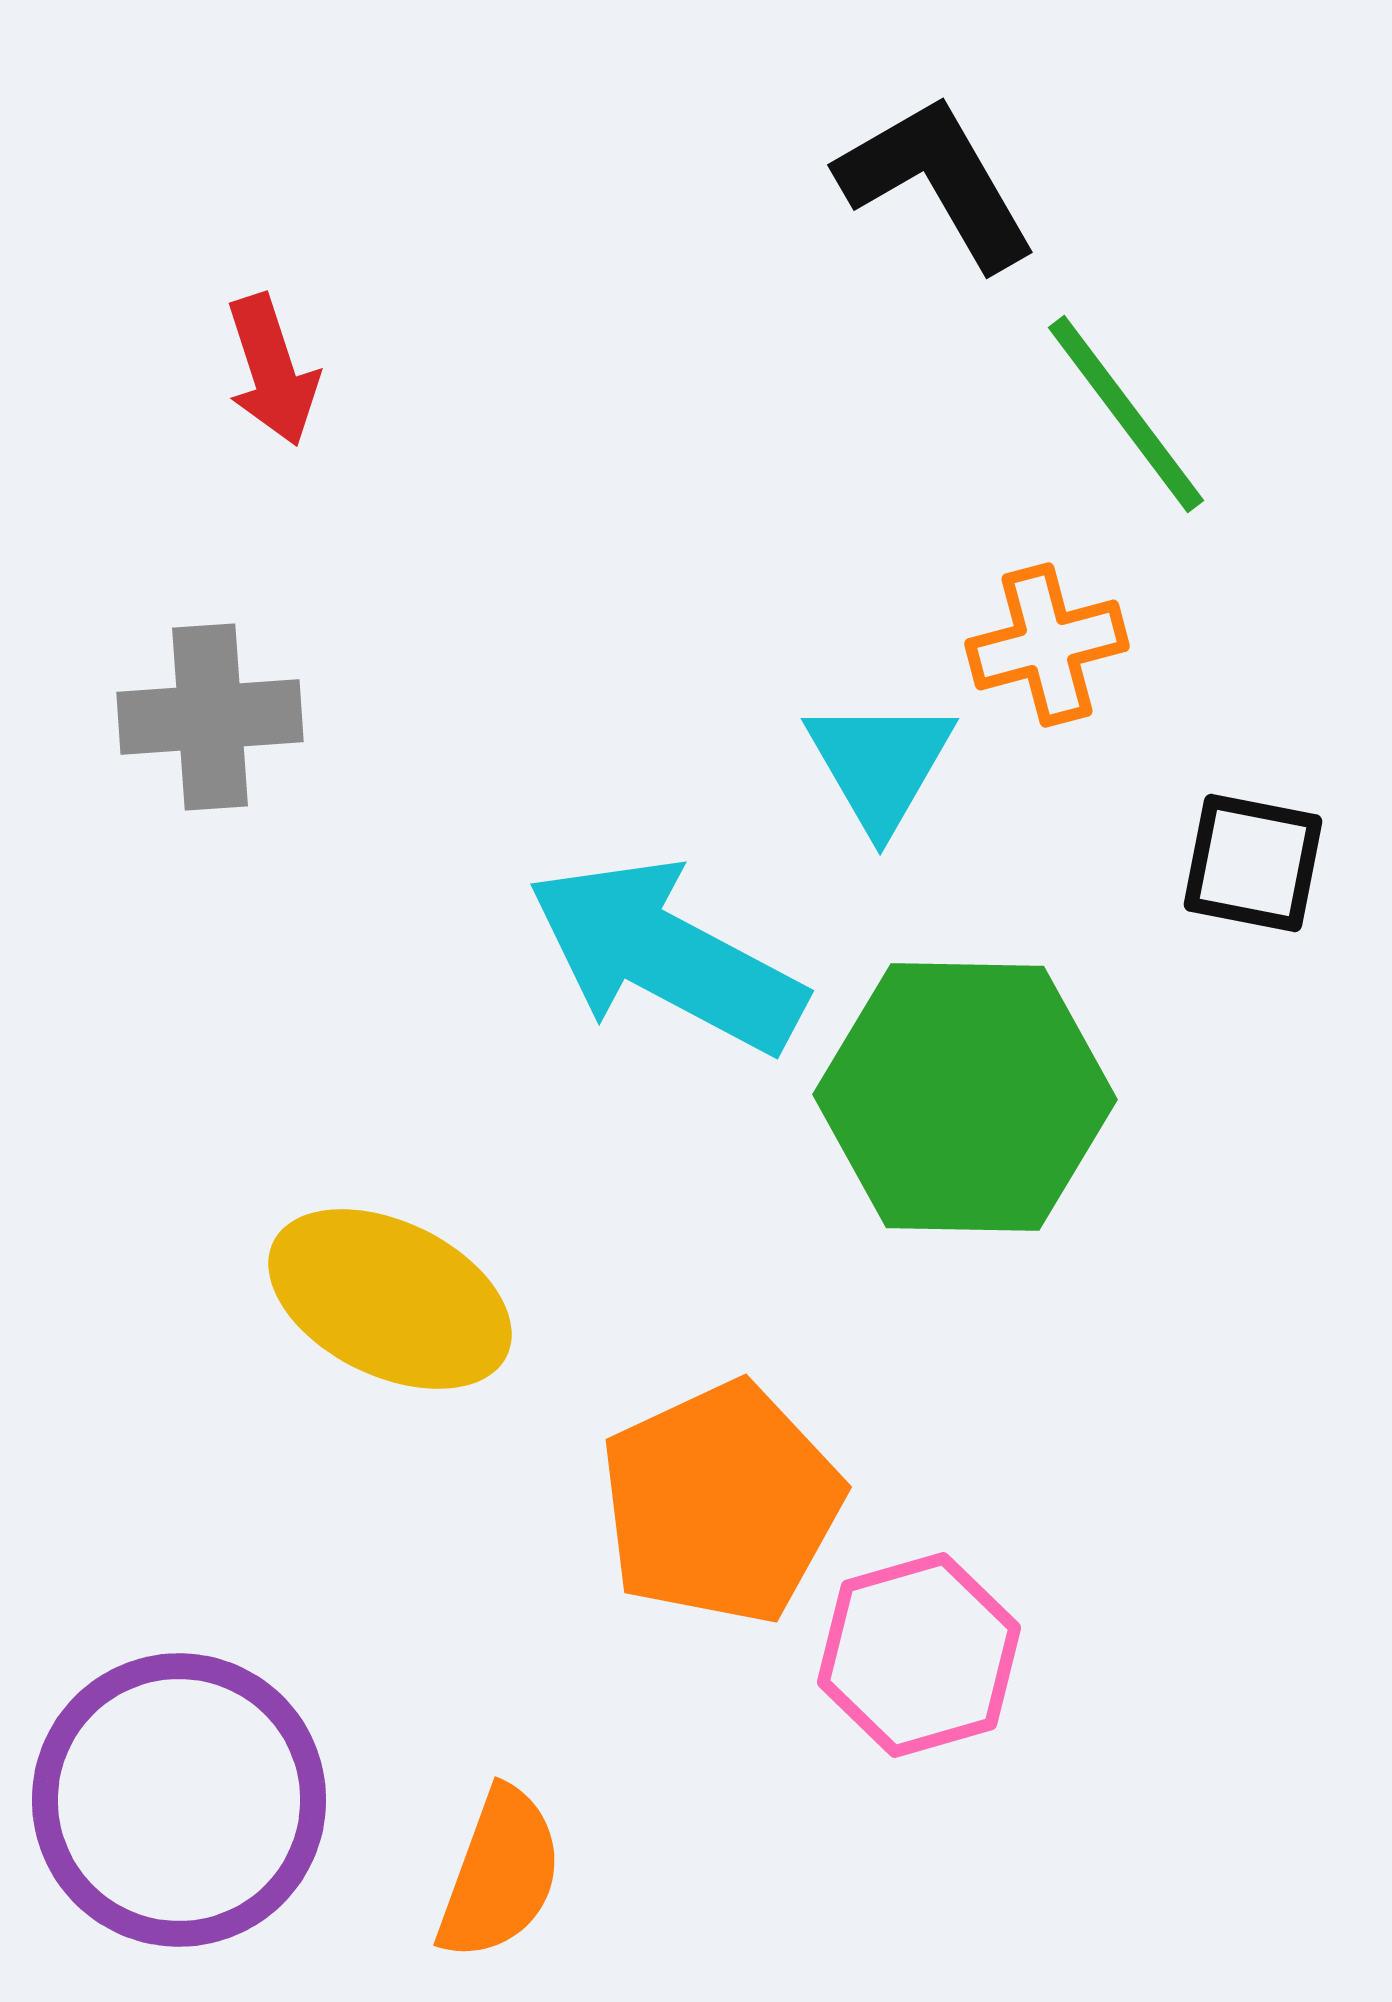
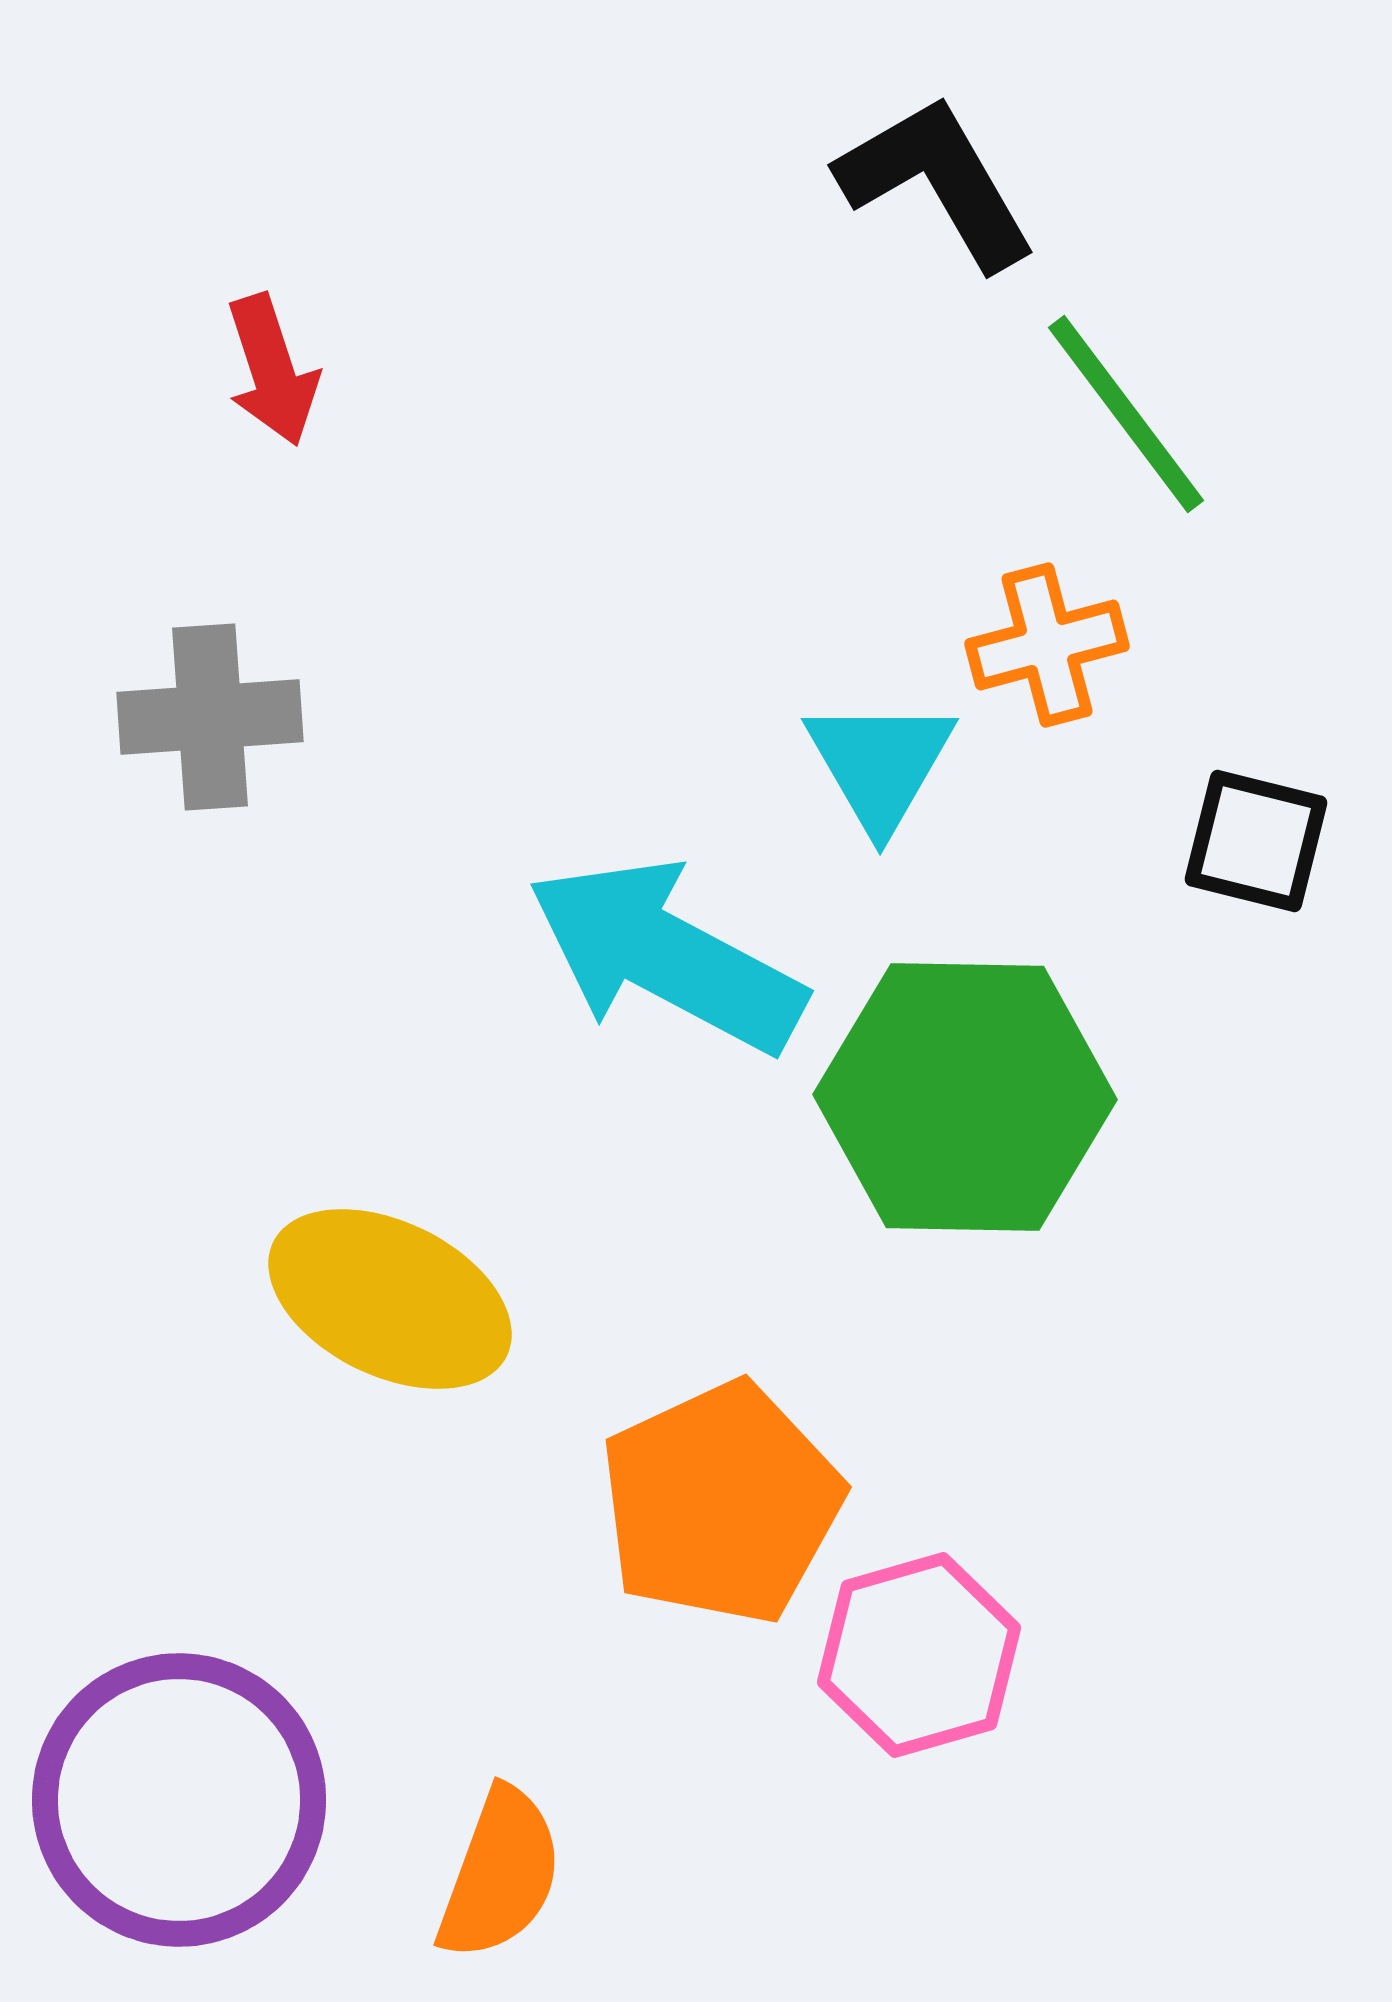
black square: moved 3 px right, 22 px up; rotated 3 degrees clockwise
